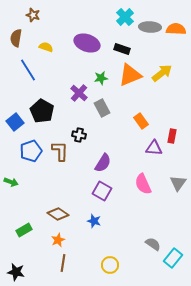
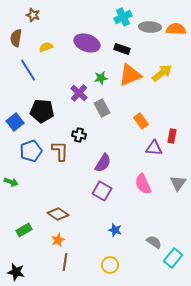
cyan cross: moved 2 px left; rotated 18 degrees clockwise
yellow semicircle: rotated 40 degrees counterclockwise
black pentagon: rotated 25 degrees counterclockwise
blue star: moved 21 px right, 9 px down
gray semicircle: moved 1 px right, 2 px up
brown line: moved 2 px right, 1 px up
